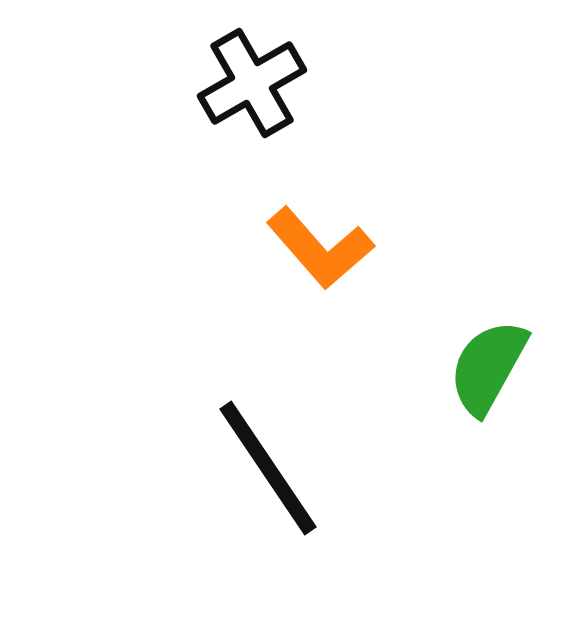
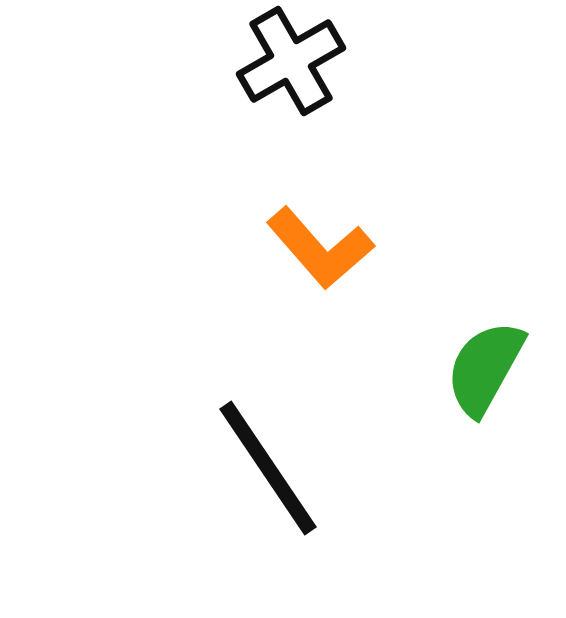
black cross: moved 39 px right, 22 px up
green semicircle: moved 3 px left, 1 px down
